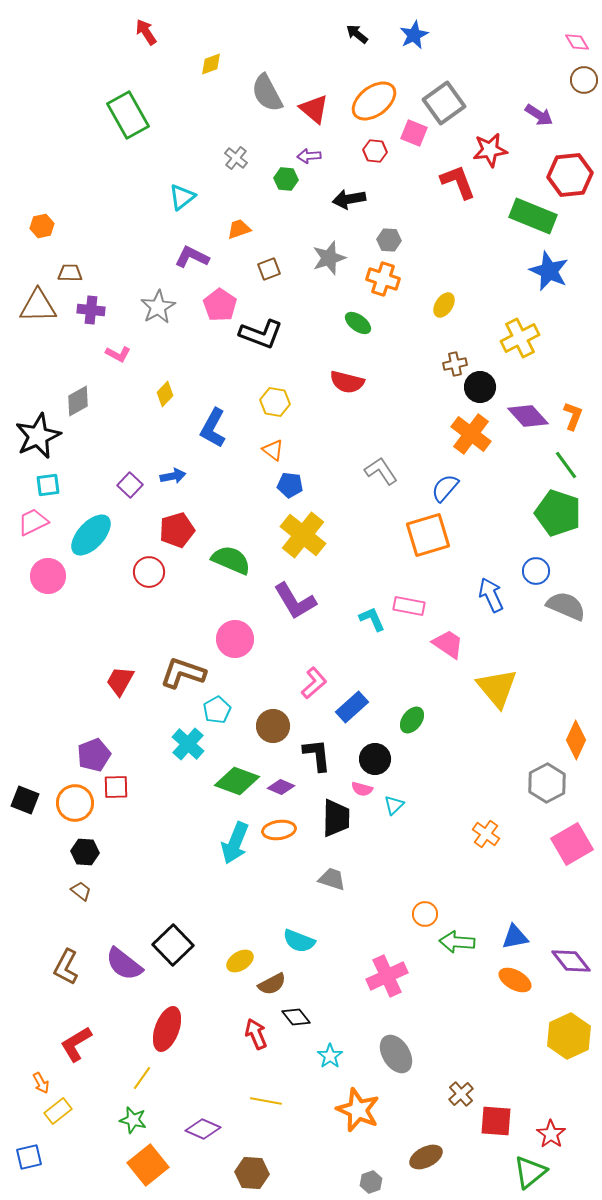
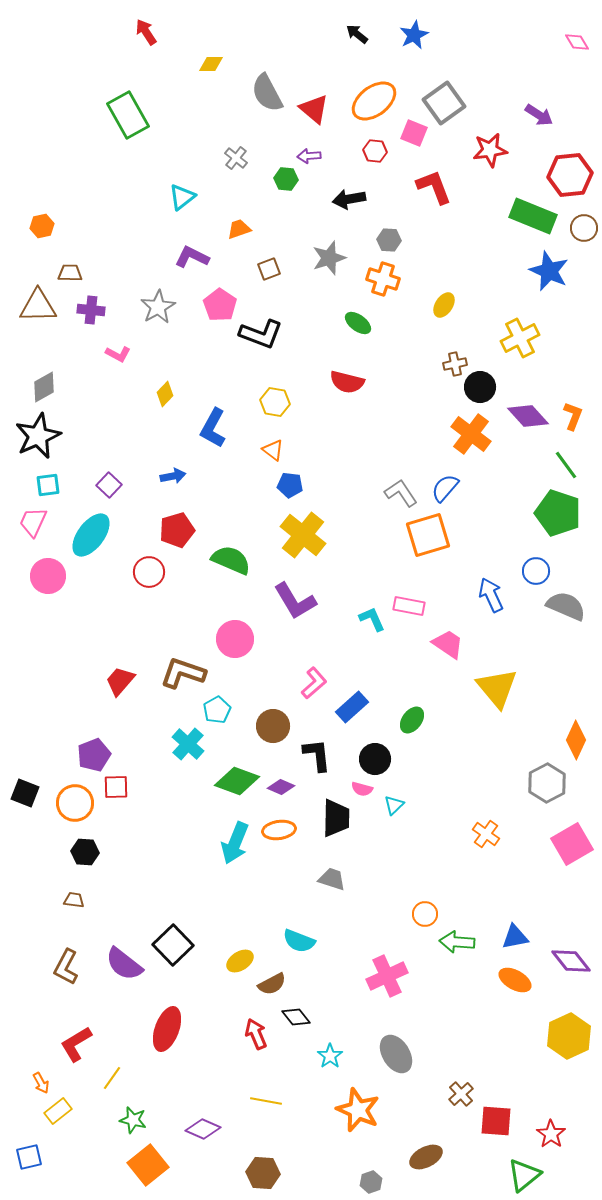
yellow diamond at (211, 64): rotated 20 degrees clockwise
brown circle at (584, 80): moved 148 px down
red L-shape at (458, 182): moved 24 px left, 5 px down
gray diamond at (78, 401): moved 34 px left, 14 px up
gray L-shape at (381, 471): moved 20 px right, 22 px down
purple square at (130, 485): moved 21 px left
pink trapezoid at (33, 522): rotated 40 degrees counterclockwise
cyan ellipse at (91, 535): rotated 6 degrees counterclockwise
red trapezoid at (120, 681): rotated 12 degrees clockwise
black square at (25, 800): moved 7 px up
brown trapezoid at (81, 891): moved 7 px left, 9 px down; rotated 30 degrees counterclockwise
yellow line at (142, 1078): moved 30 px left
green triangle at (530, 1172): moved 6 px left, 3 px down
brown hexagon at (252, 1173): moved 11 px right
